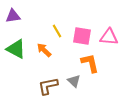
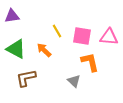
purple triangle: moved 1 px left
orange L-shape: moved 1 px up
brown L-shape: moved 22 px left, 8 px up
